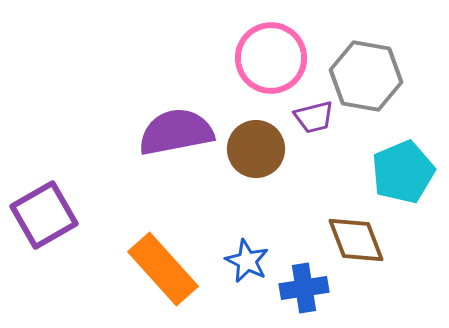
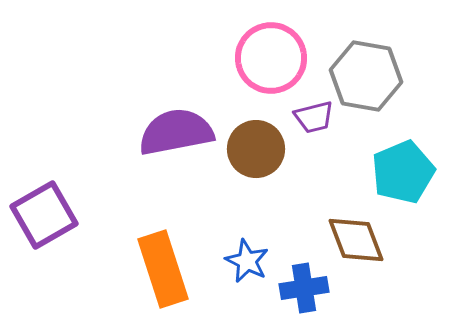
orange rectangle: rotated 24 degrees clockwise
